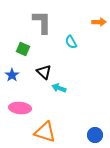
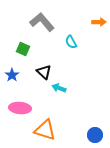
gray L-shape: rotated 40 degrees counterclockwise
orange triangle: moved 2 px up
